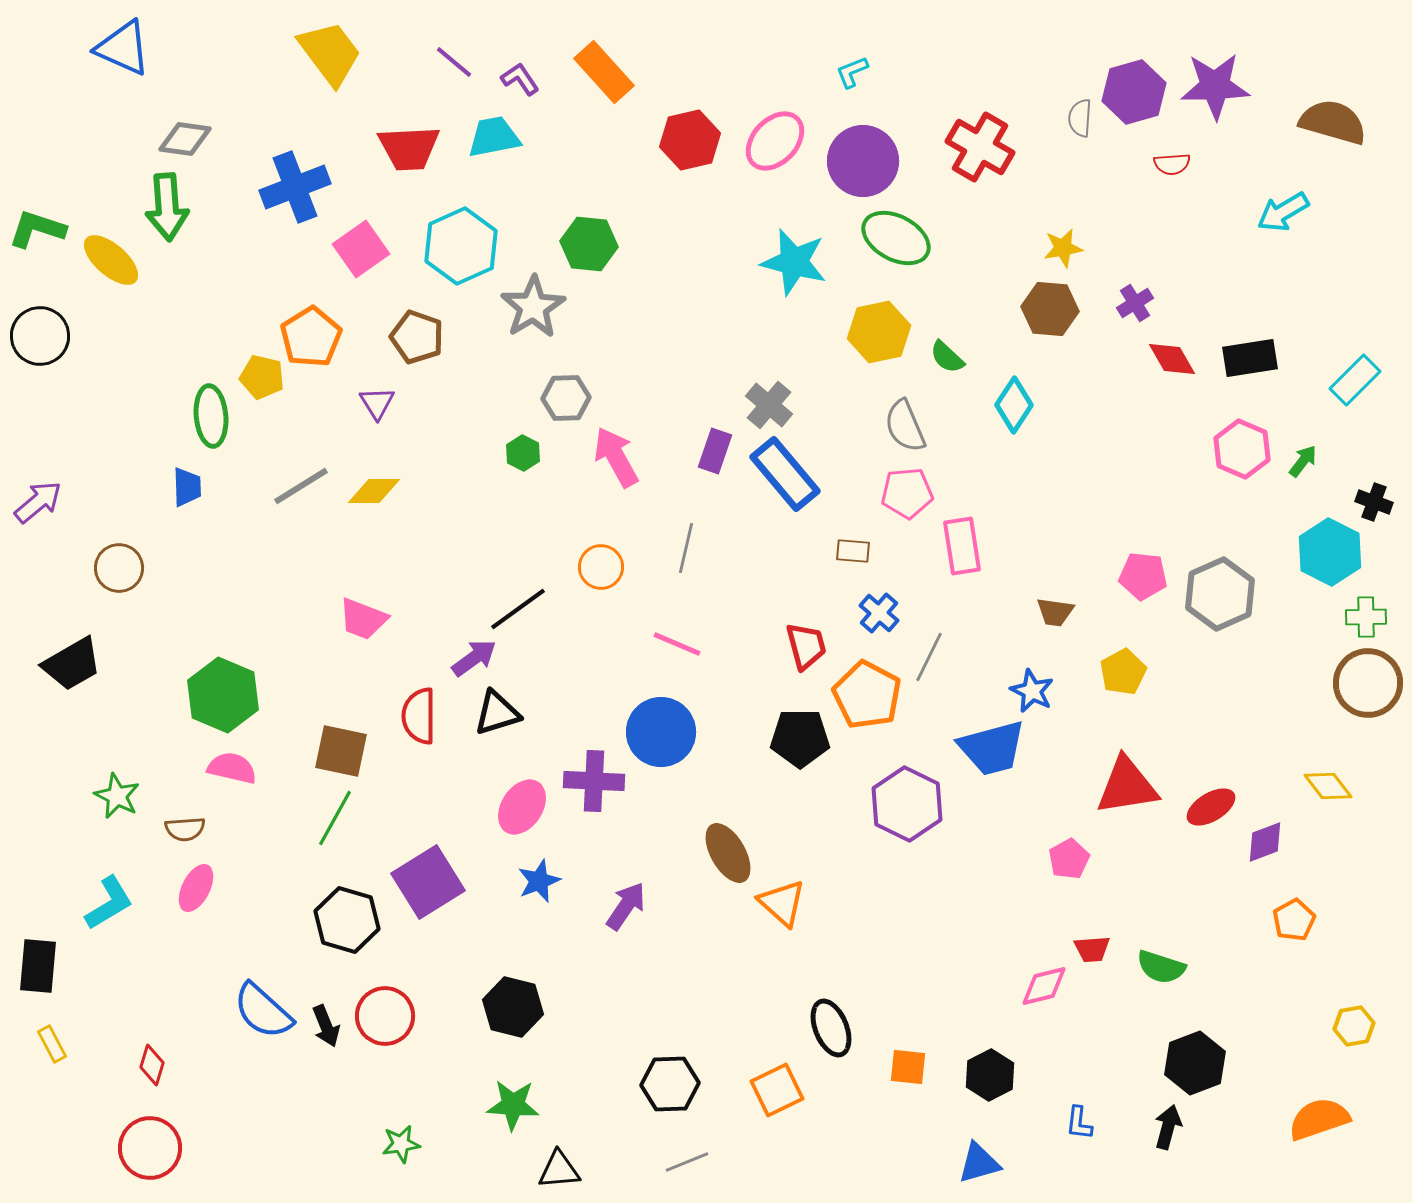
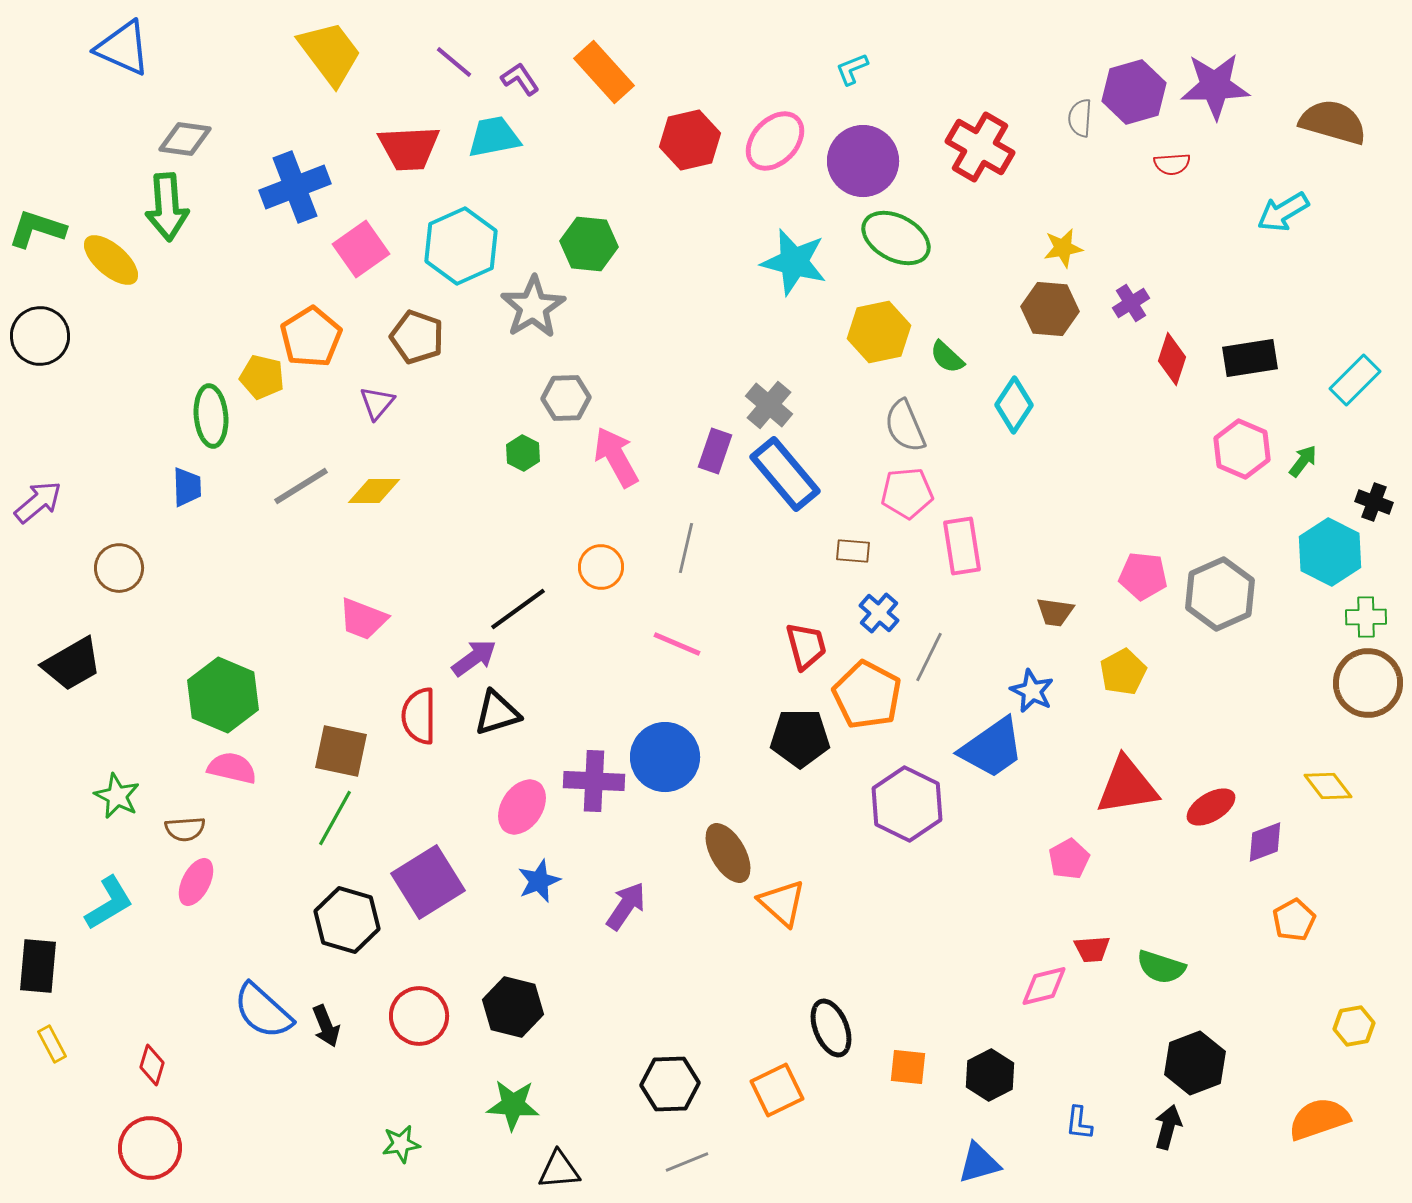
cyan L-shape at (852, 72): moved 3 px up
purple cross at (1135, 303): moved 4 px left
red diamond at (1172, 359): rotated 48 degrees clockwise
purple triangle at (377, 403): rotated 12 degrees clockwise
blue circle at (661, 732): moved 4 px right, 25 px down
blue trapezoid at (992, 748): rotated 20 degrees counterclockwise
pink ellipse at (196, 888): moved 6 px up
red circle at (385, 1016): moved 34 px right
